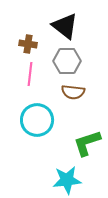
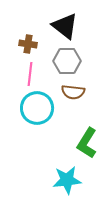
cyan circle: moved 12 px up
green L-shape: rotated 40 degrees counterclockwise
